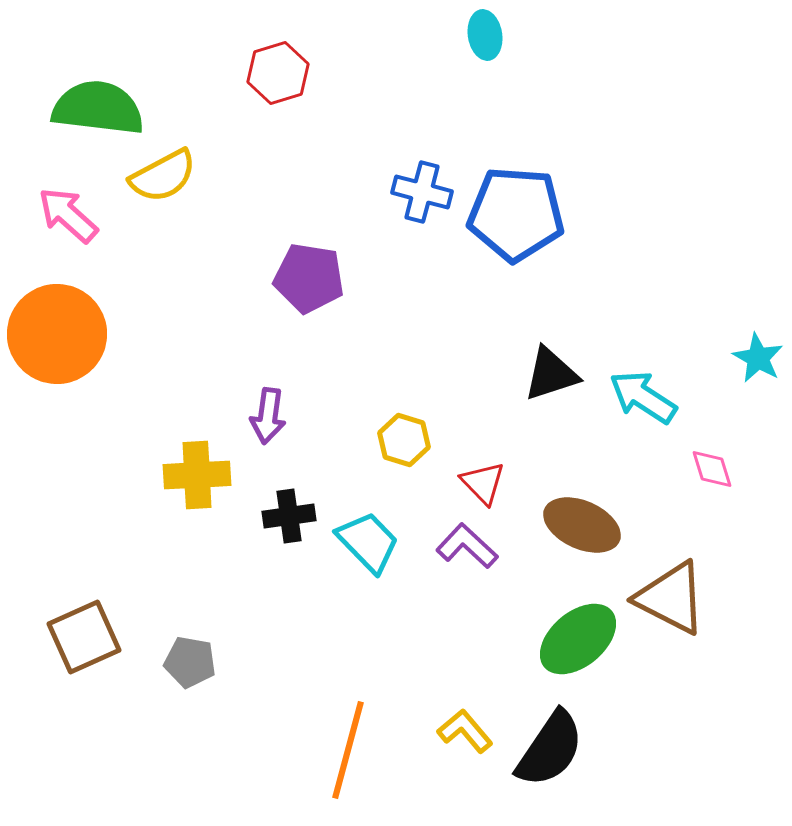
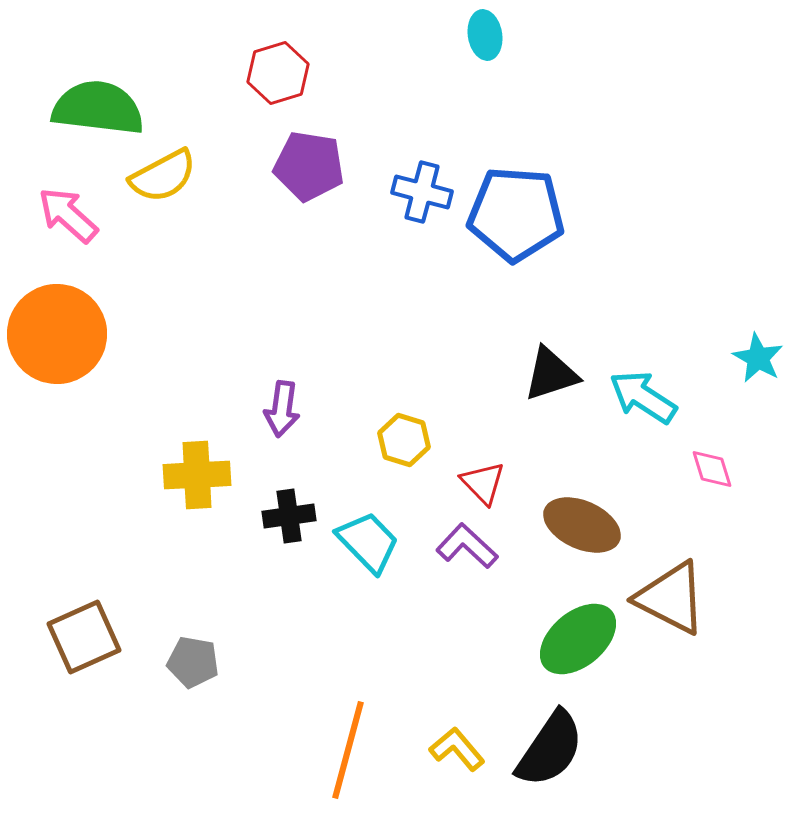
purple pentagon: moved 112 px up
purple arrow: moved 14 px right, 7 px up
gray pentagon: moved 3 px right
yellow L-shape: moved 8 px left, 18 px down
